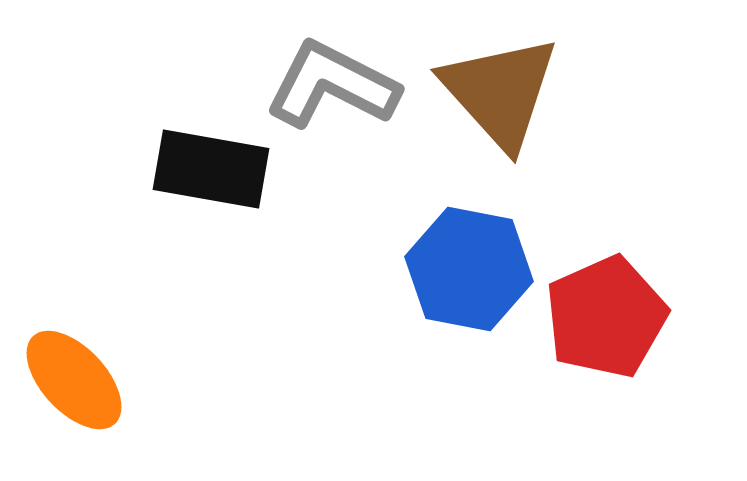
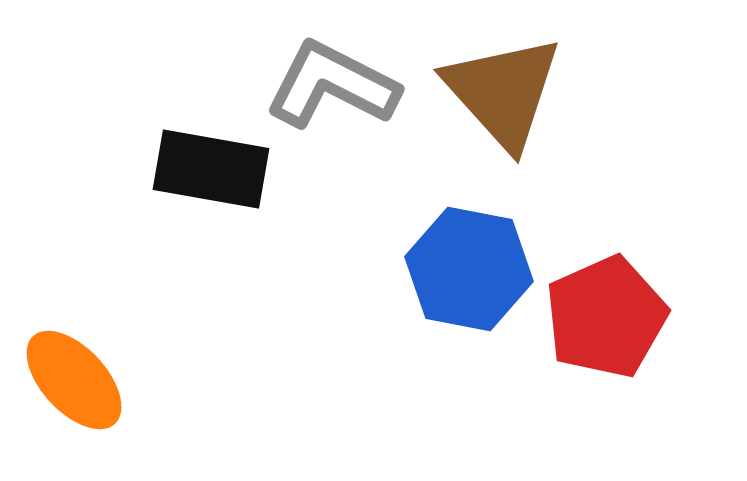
brown triangle: moved 3 px right
